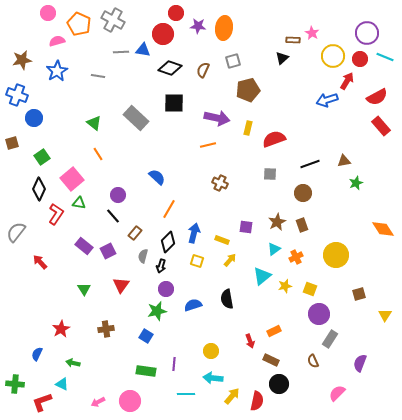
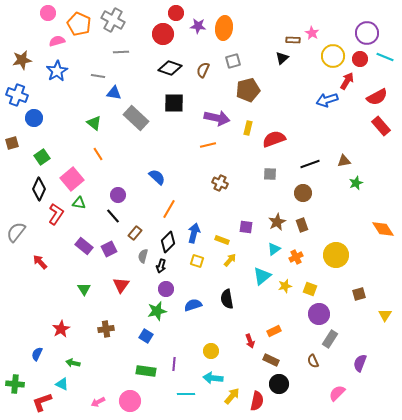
blue triangle at (143, 50): moved 29 px left, 43 px down
purple square at (108, 251): moved 1 px right, 2 px up
